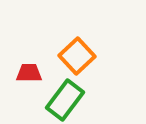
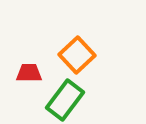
orange square: moved 1 px up
